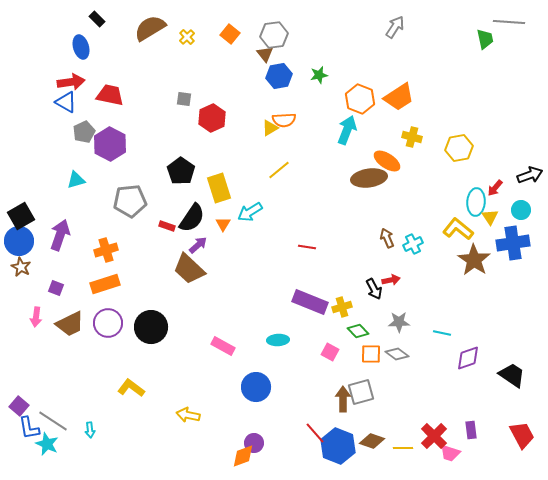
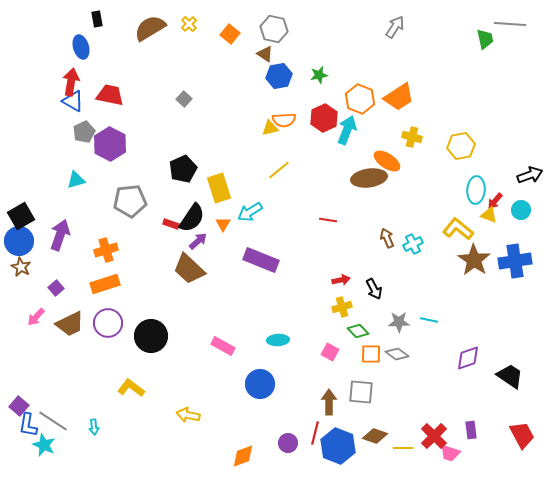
black rectangle at (97, 19): rotated 35 degrees clockwise
gray line at (509, 22): moved 1 px right, 2 px down
gray hexagon at (274, 35): moved 6 px up; rotated 20 degrees clockwise
yellow cross at (187, 37): moved 2 px right, 13 px up
brown triangle at (265, 54): rotated 18 degrees counterclockwise
red arrow at (71, 82): rotated 72 degrees counterclockwise
gray square at (184, 99): rotated 35 degrees clockwise
blue triangle at (66, 102): moved 7 px right, 1 px up
red hexagon at (212, 118): moved 112 px right
yellow triangle at (270, 128): rotated 18 degrees clockwise
yellow hexagon at (459, 148): moved 2 px right, 2 px up
black pentagon at (181, 171): moved 2 px right, 2 px up; rotated 12 degrees clockwise
red arrow at (495, 188): moved 13 px down
cyan ellipse at (476, 202): moved 12 px up
yellow triangle at (490, 217): moved 1 px left, 2 px up; rotated 36 degrees counterclockwise
red rectangle at (167, 226): moved 4 px right, 2 px up
blue cross at (513, 243): moved 2 px right, 18 px down
purple arrow at (198, 245): moved 4 px up
red line at (307, 247): moved 21 px right, 27 px up
red arrow at (391, 280): moved 50 px left
purple square at (56, 288): rotated 28 degrees clockwise
purple rectangle at (310, 302): moved 49 px left, 42 px up
pink arrow at (36, 317): rotated 36 degrees clockwise
black circle at (151, 327): moved 9 px down
cyan line at (442, 333): moved 13 px left, 13 px up
black trapezoid at (512, 375): moved 2 px left, 1 px down
blue circle at (256, 387): moved 4 px right, 3 px up
gray square at (361, 392): rotated 20 degrees clockwise
brown arrow at (343, 399): moved 14 px left, 3 px down
blue L-shape at (29, 428): moved 1 px left, 3 px up; rotated 20 degrees clockwise
cyan arrow at (90, 430): moved 4 px right, 3 px up
red line at (315, 433): rotated 55 degrees clockwise
brown diamond at (372, 441): moved 3 px right, 5 px up
purple circle at (254, 443): moved 34 px right
cyan star at (47, 444): moved 3 px left, 1 px down
